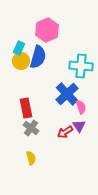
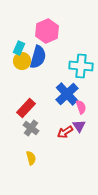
pink hexagon: moved 1 px down
yellow circle: moved 1 px right
red rectangle: rotated 54 degrees clockwise
